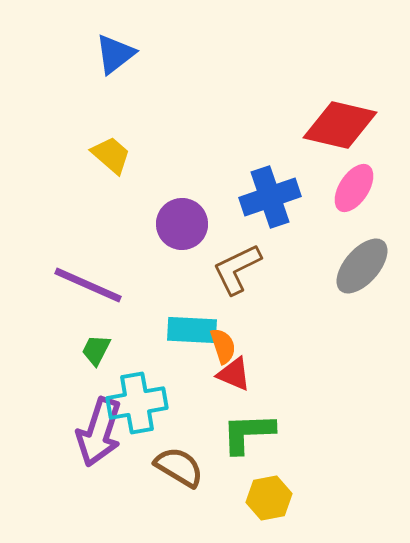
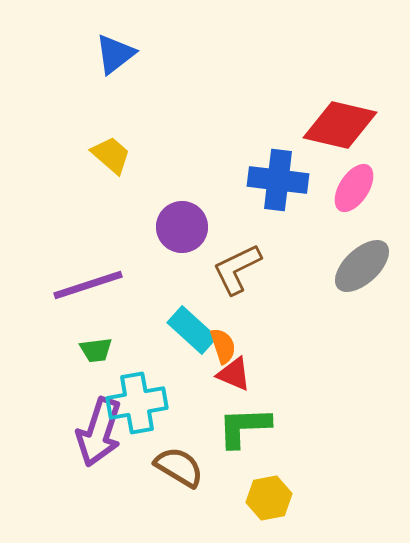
blue cross: moved 8 px right, 17 px up; rotated 26 degrees clockwise
purple circle: moved 3 px down
gray ellipse: rotated 6 degrees clockwise
purple line: rotated 42 degrees counterclockwise
cyan rectangle: rotated 39 degrees clockwise
green trapezoid: rotated 124 degrees counterclockwise
green L-shape: moved 4 px left, 6 px up
